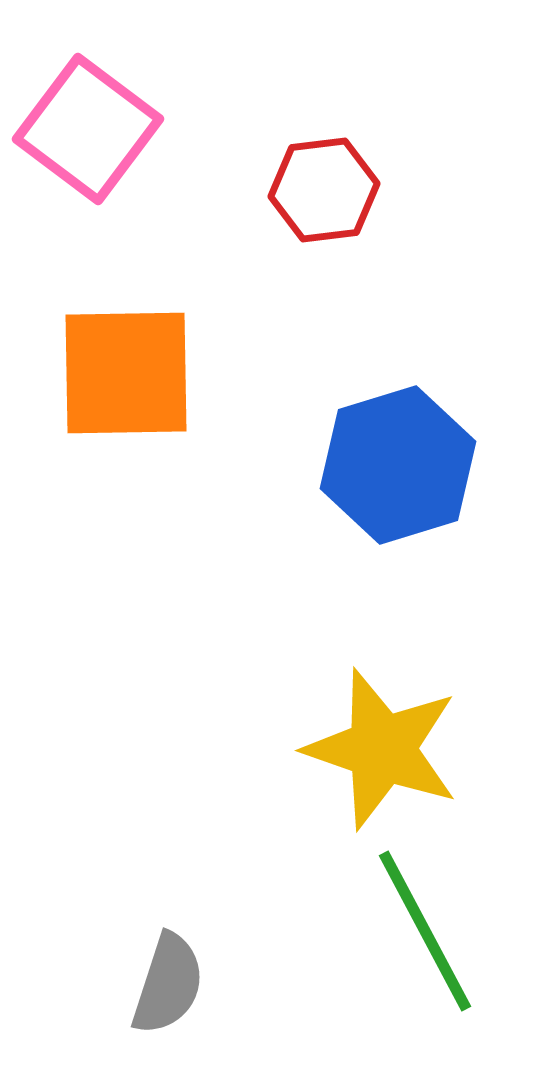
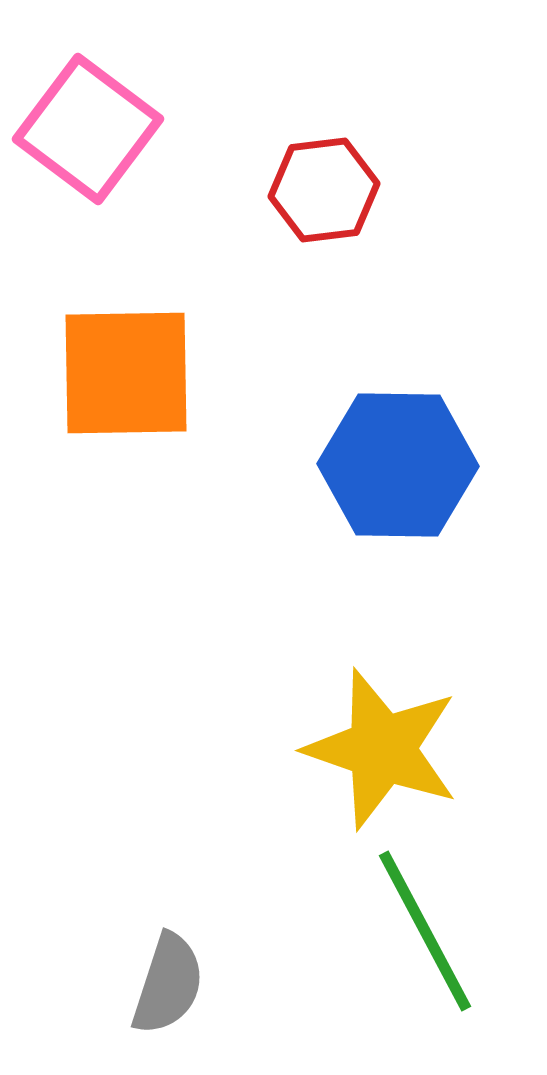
blue hexagon: rotated 18 degrees clockwise
